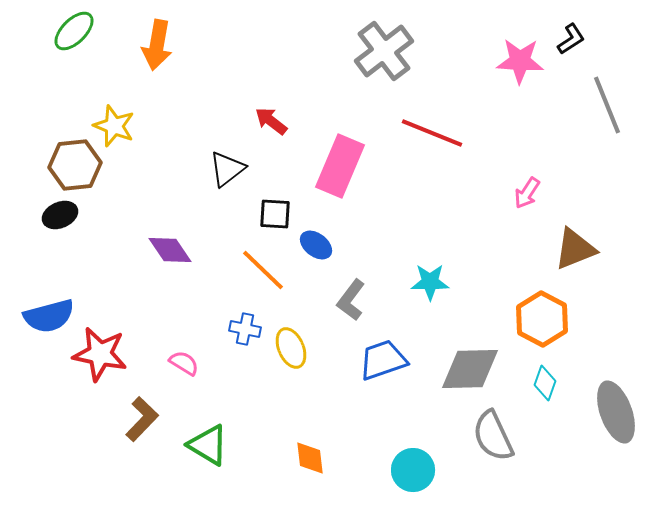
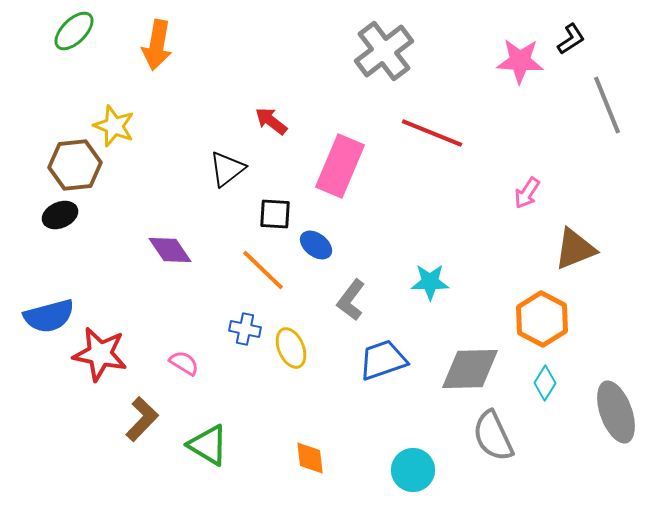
cyan diamond: rotated 12 degrees clockwise
